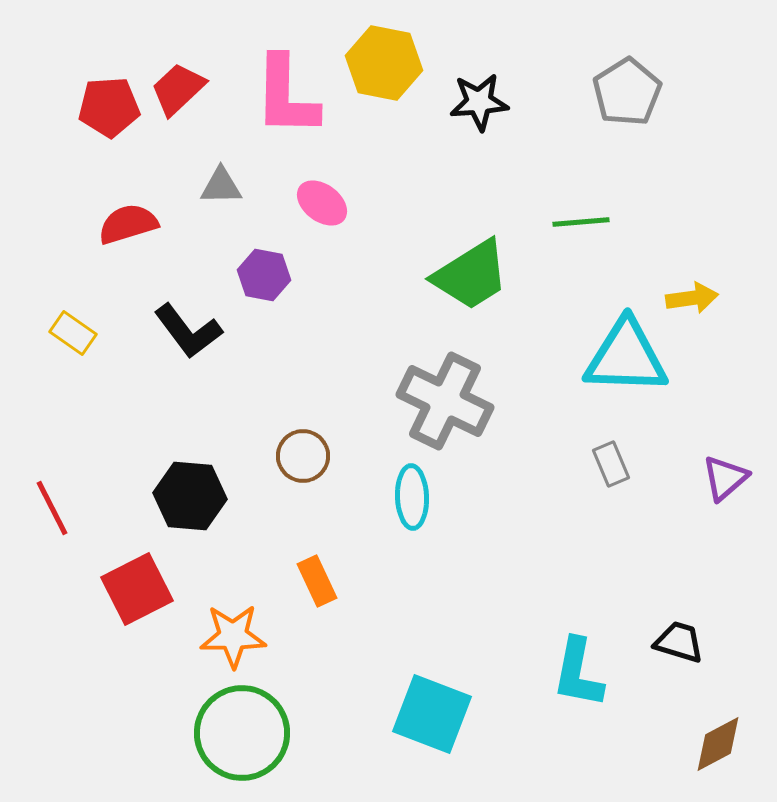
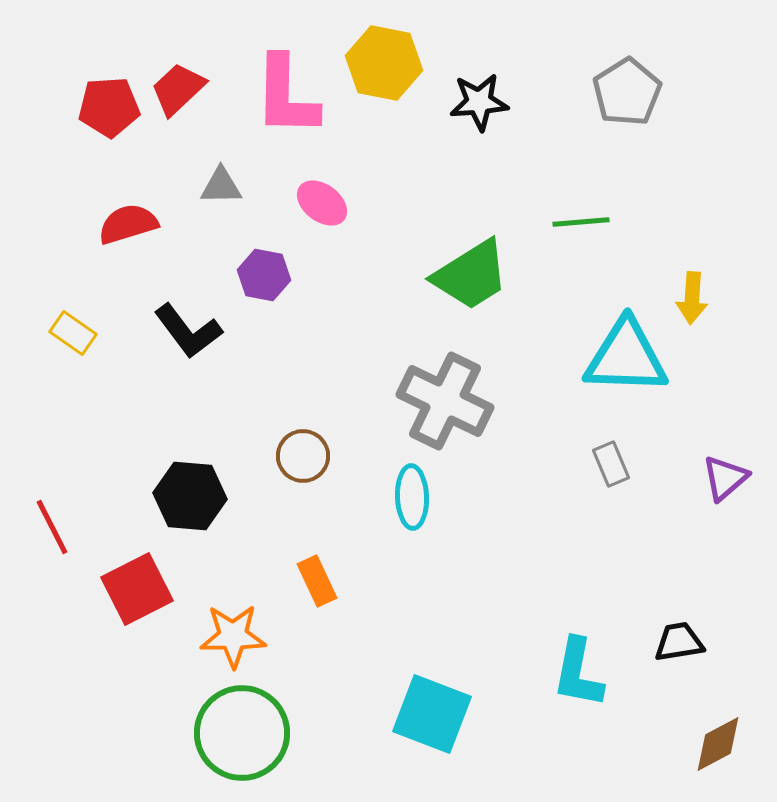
yellow arrow: rotated 102 degrees clockwise
red line: moved 19 px down
black trapezoid: rotated 26 degrees counterclockwise
